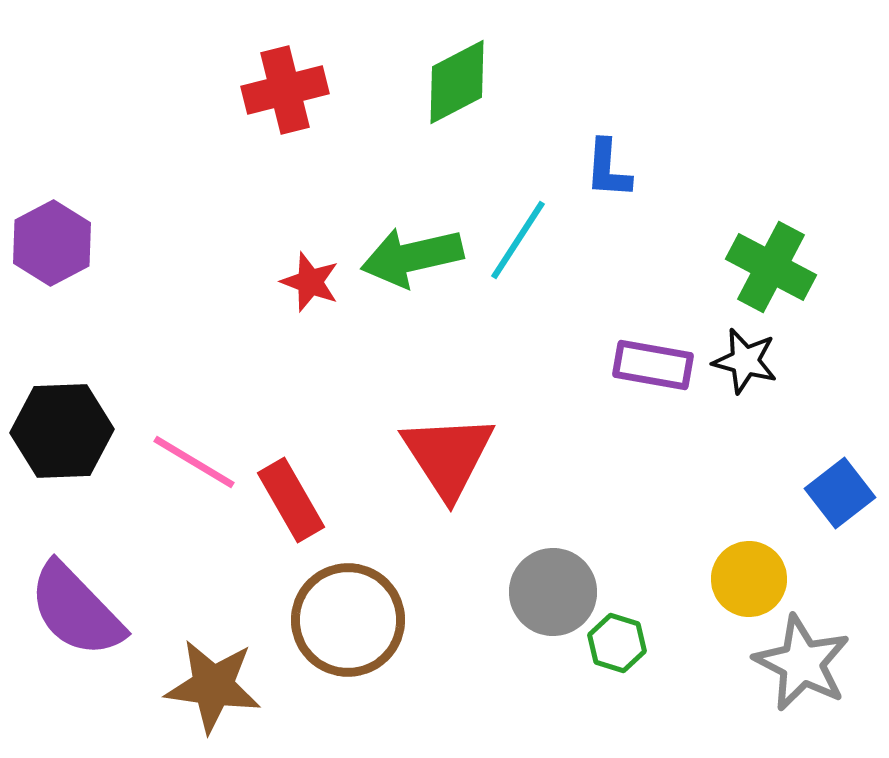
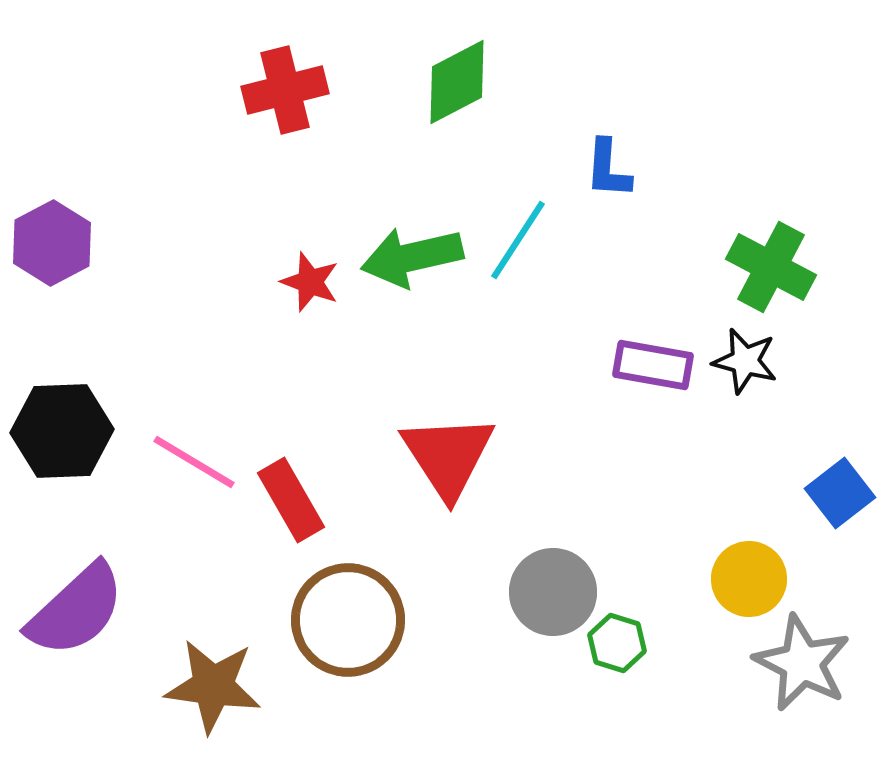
purple semicircle: rotated 89 degrees counterclockwise
